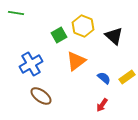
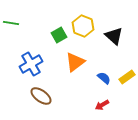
green line: moved 5 px left, 10 px down
orange triangle: moved 1 px left, 1 px down
red arrow: rotated 24 degrees clockwise
